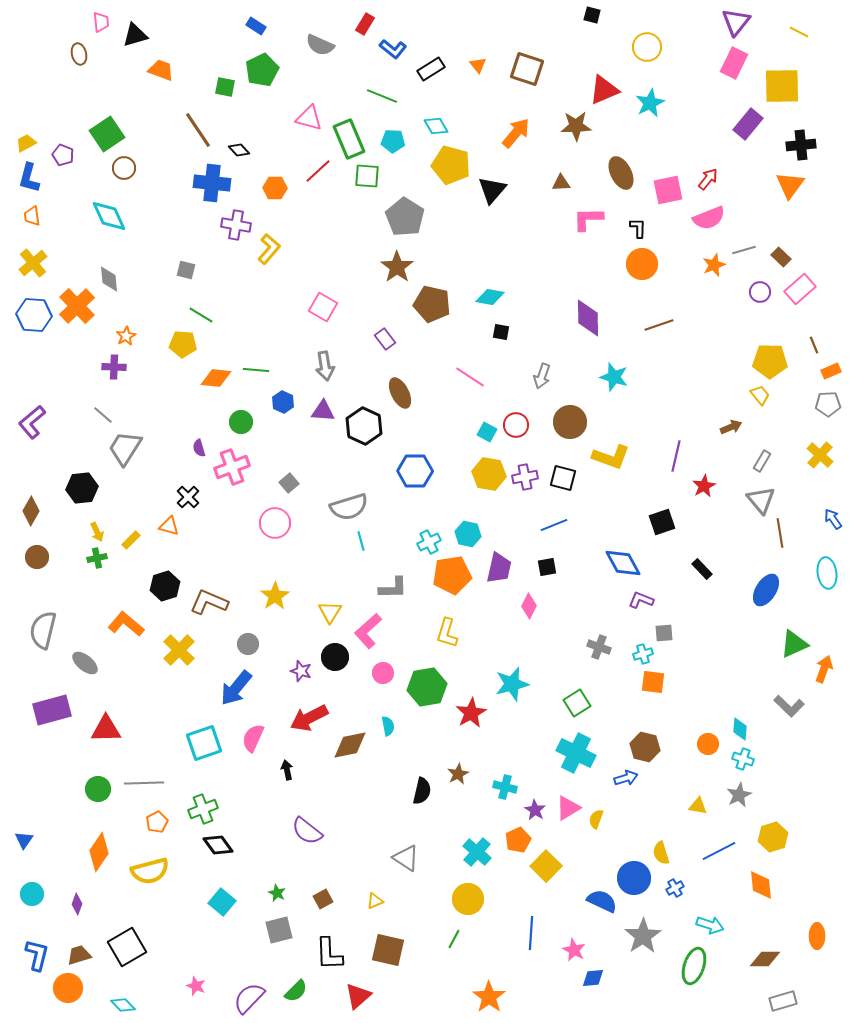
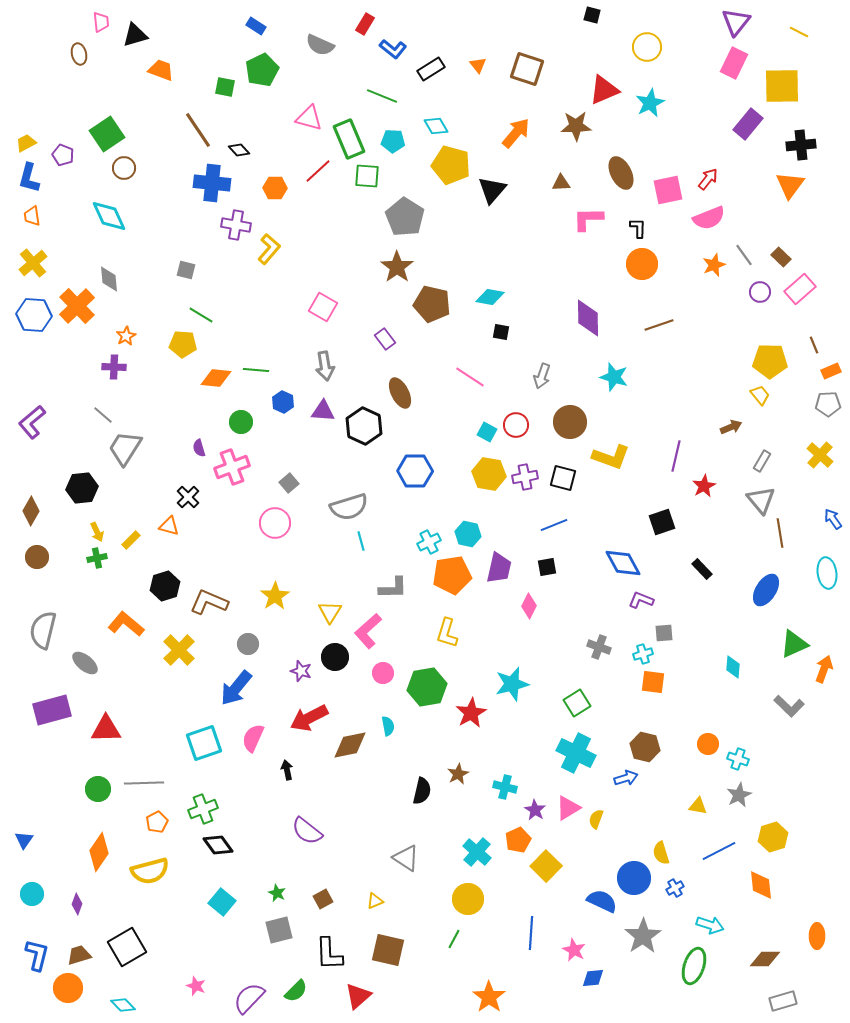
gray line at (744, 250): moved 5 px down; rotated 70 degrees clockwise
cyan diamond at (740, 729): moved 7 px left, 62 px up
cyan cross at (743, 759): moved 5 px left
